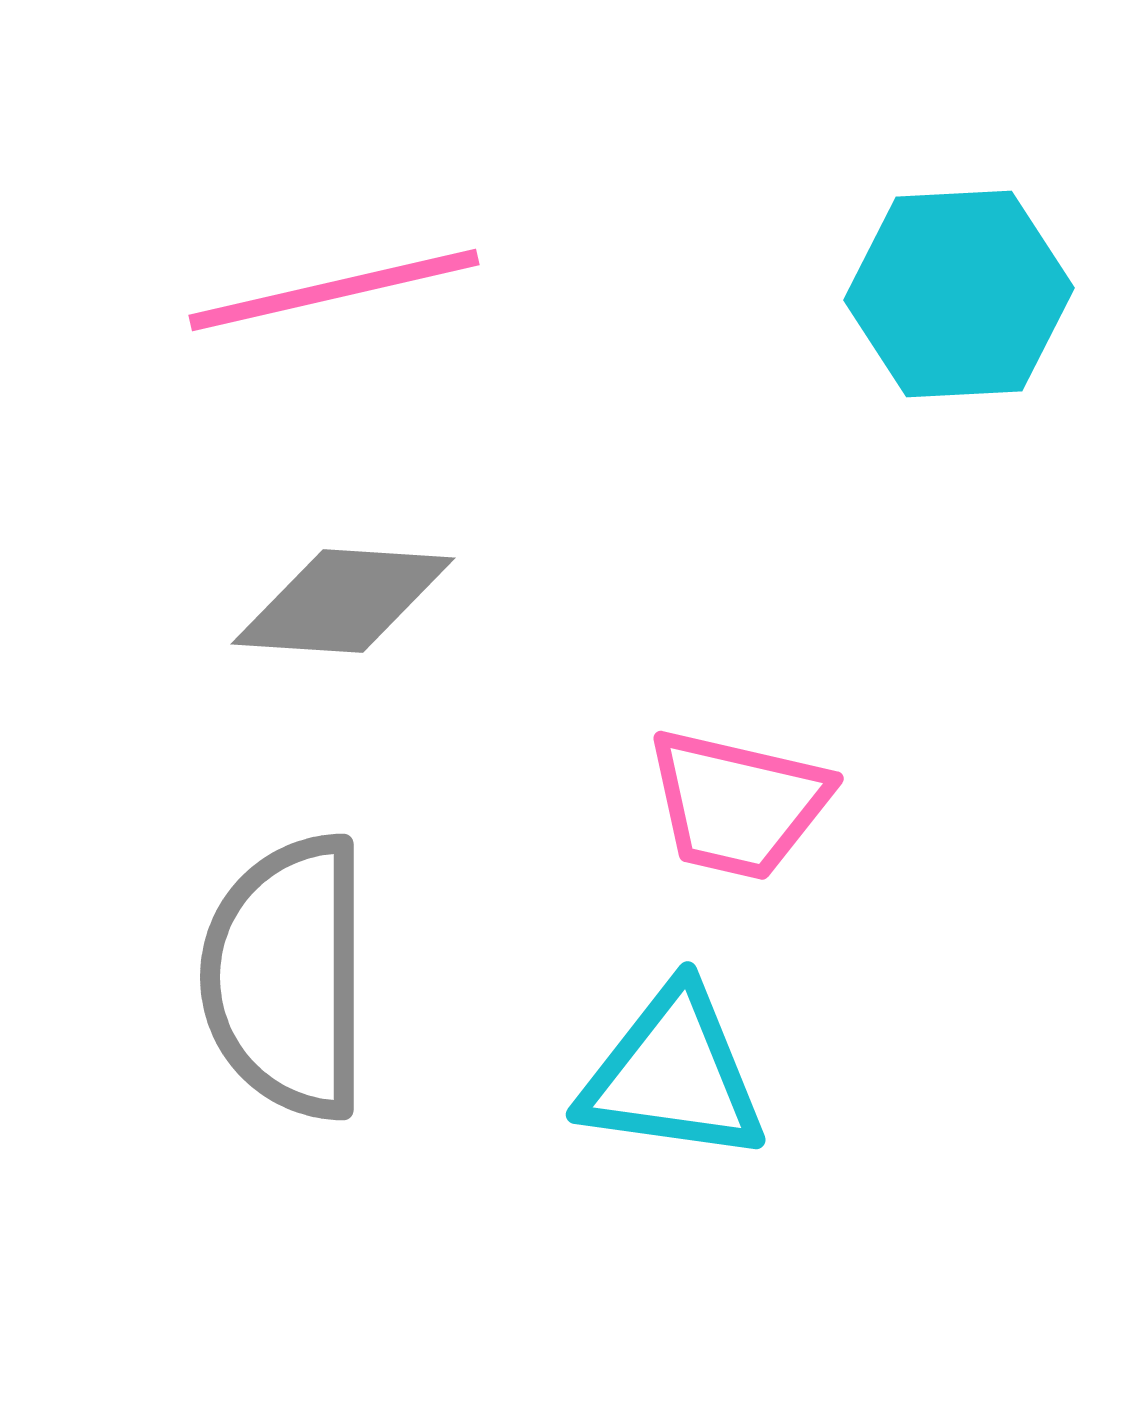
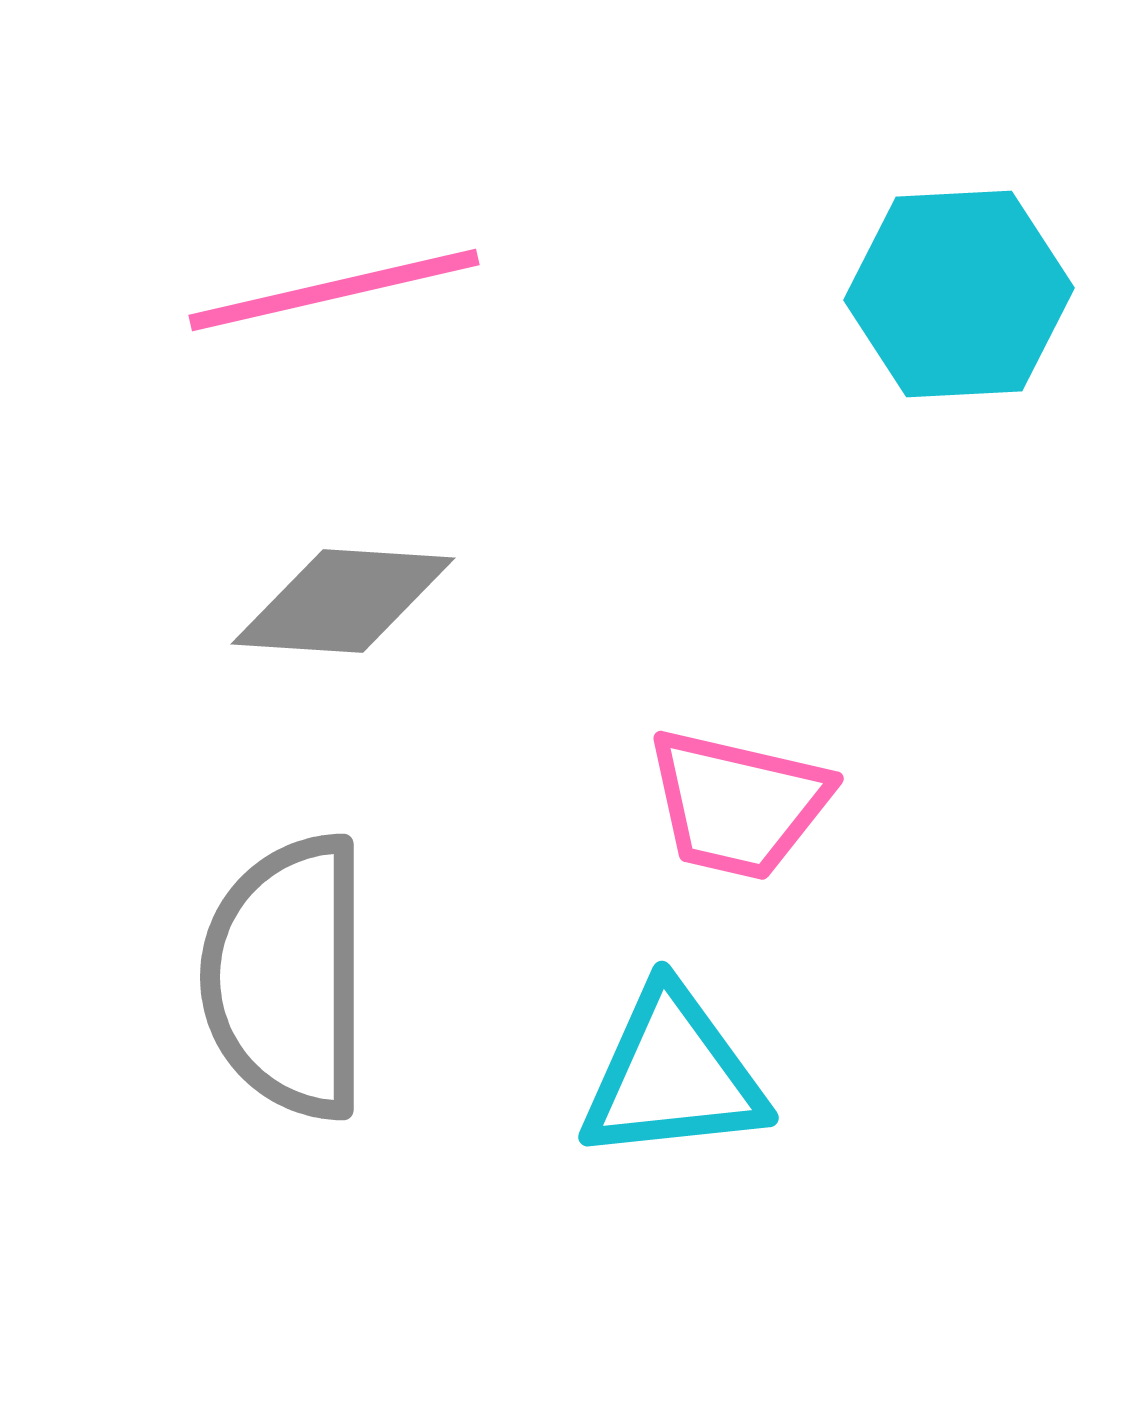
cyan triangle: rotated 14 degrees counterclockwise
